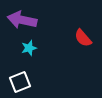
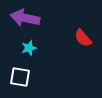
purple arrow: moved 3 px right, 2 px up
white square: moved 5 px up; rotated 30 degrees clockwise
